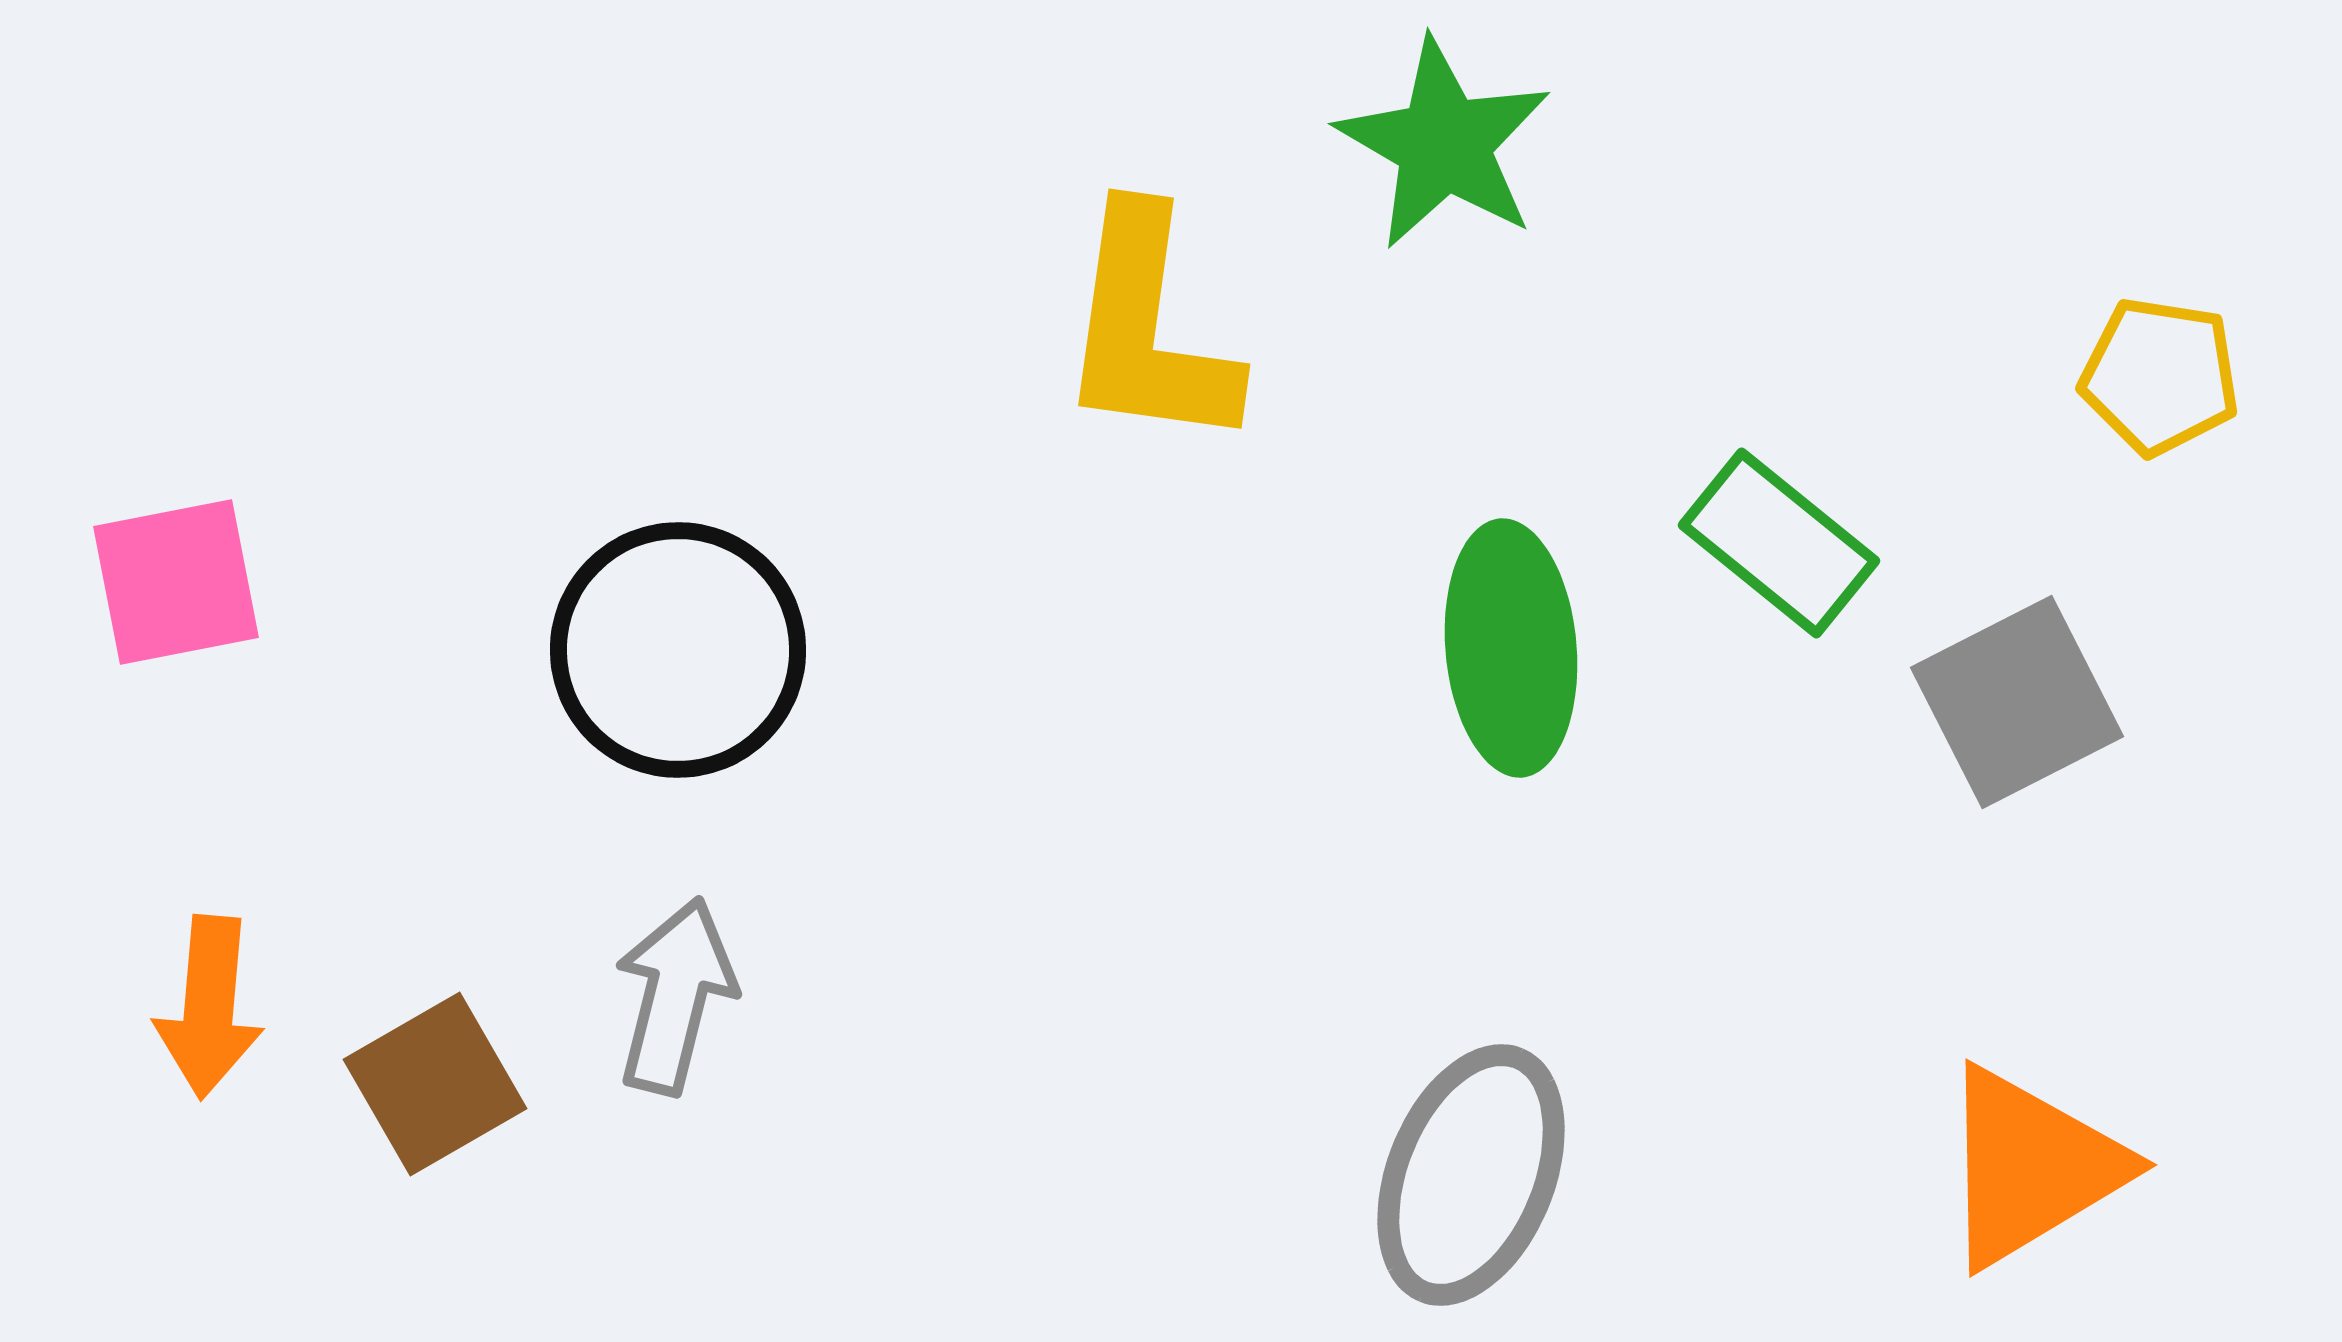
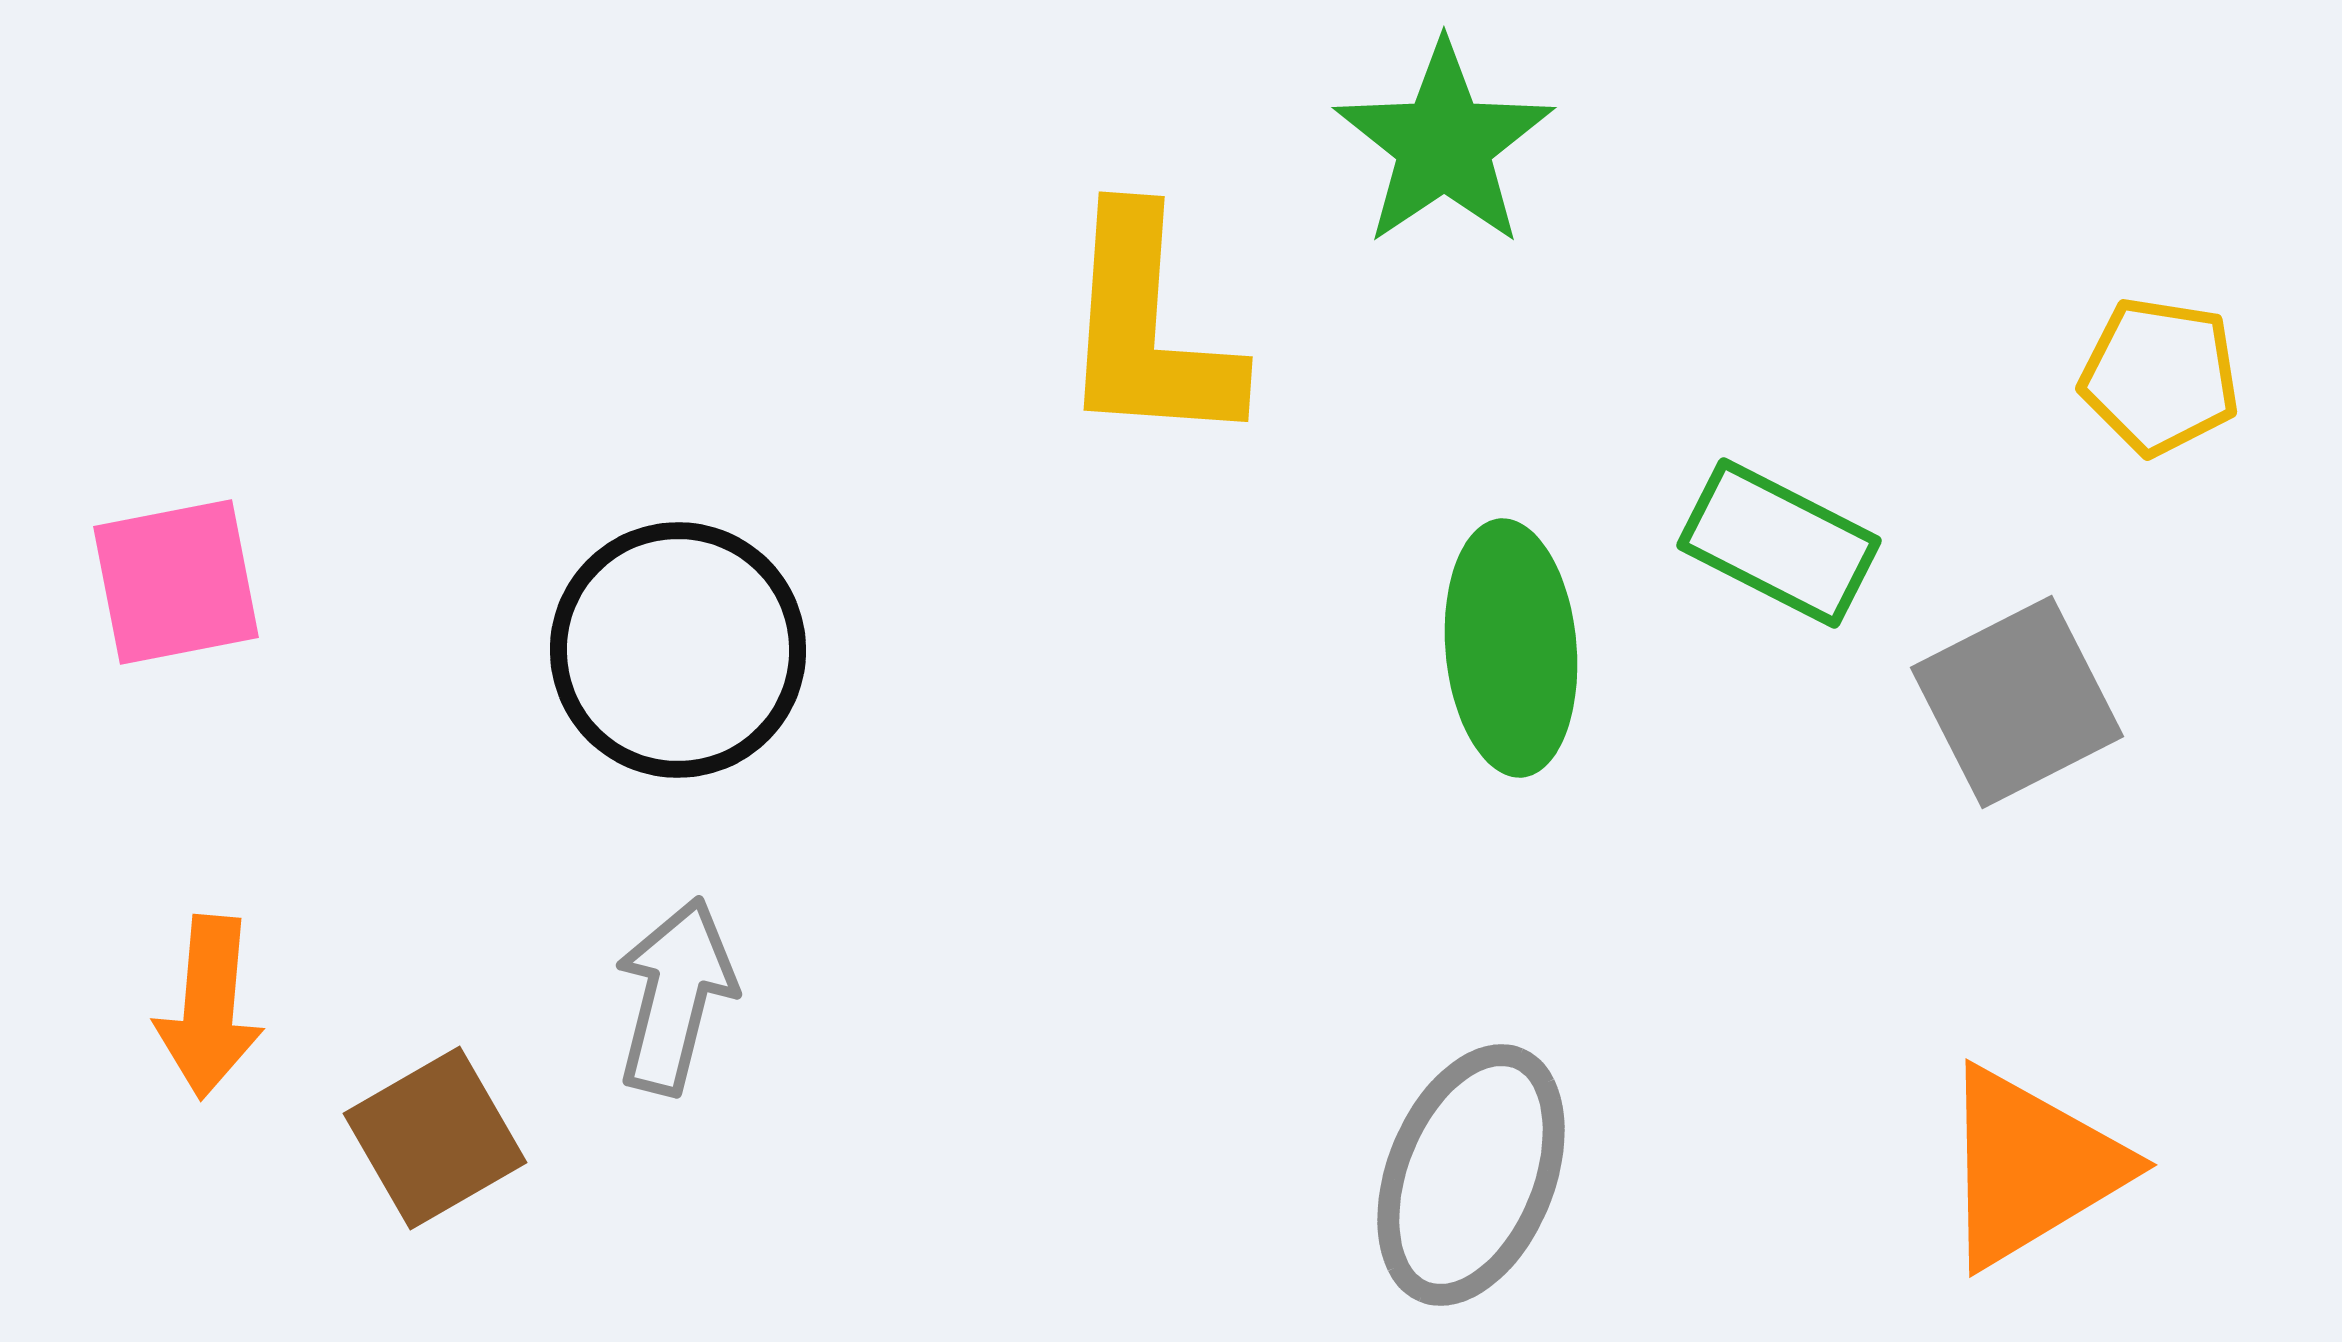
green star: rotated 8 degrees clockwise
yellow L-shape: rotated 4 degrees counterclockwise
green rectangle: rotated 12 degrees counterclockwise
brown square: moved 54 px down
